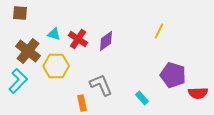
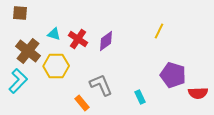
cyan rectangle: moved 2 px left, 1 px up; rotated 16 degrees clockwise
orange rectangle: rotated 28 degrees counterclockwise
